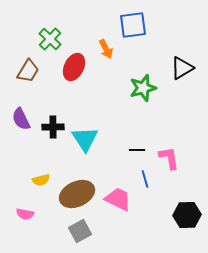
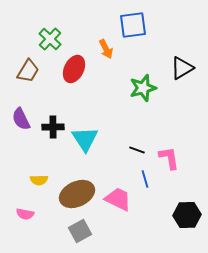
red ellipse: moved 2 px down
black line: rotated 21 degrees clockwise
yellow semicircle: moved 2 px left; rotated 12 degrees clockwise
